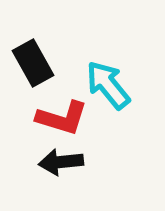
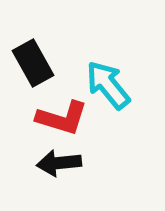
black arrow: moved 2 px left, 1 px down
